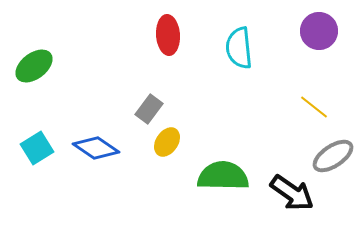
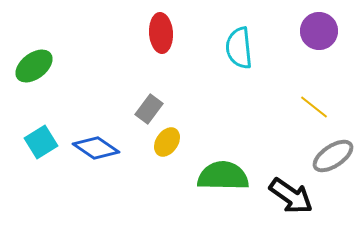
red ellipse: moved 7 px left, 2 px up
cyan square: moved 4 px right, 6 px up
black arrow: moved 1 px left, 3 px down
